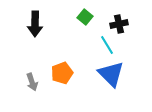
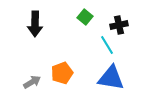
black cross: moved 1 px down
blue triangle: moved 4 px down; rotated 36 degrees counterclockwise
gray arrow: rotated 102 degrees counterclockwise
